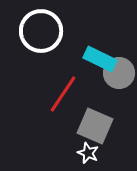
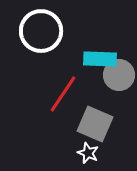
cyan rectangle: rotated 24 degrees counterclockwise
gray circle: moved 2 px down
gray square: moved 2 px up
